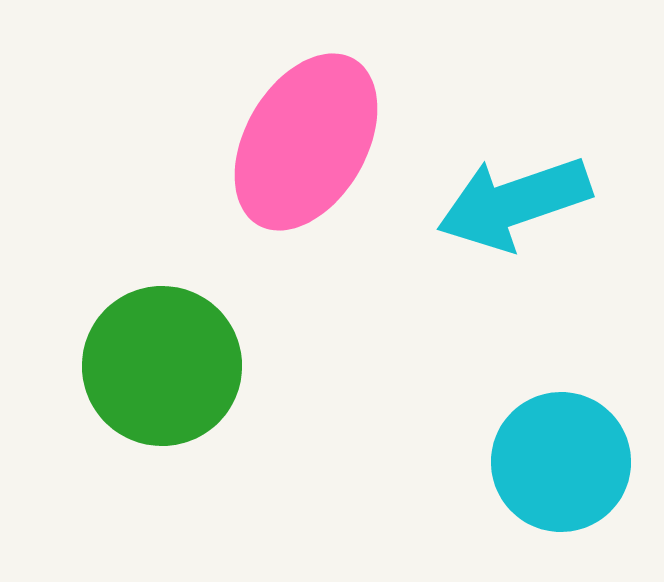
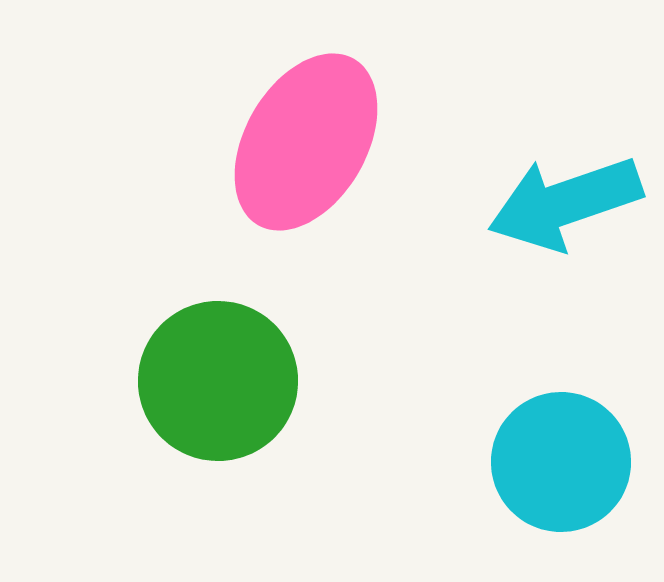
cyan arrow: moved 51 px right
green circle: moved 56 px right, 15 px down
